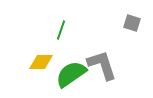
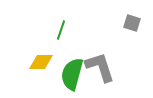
gray L-shape: moved 2 px left, 2 px down
green semicircle: moved 1 px right; rotated 40 degrees counterclockwise
